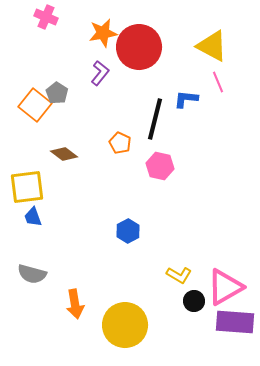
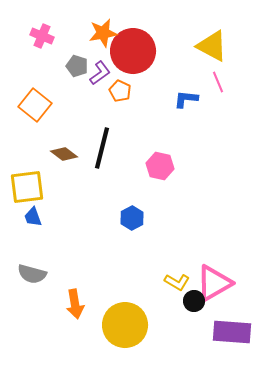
pink cross: moved 4 px left, 19 px down
red circle: moved 6 px left, 4 px down
purple L-shape: rotated 15 degrees clockwise
gray pentagon: moved 20 px right, 27 px up; rotated 15 degrees counterclockwise
black line: moved 53 px left, 29 px down
orange pentagon: moved 52 px up
blue hexagon: moved 4 px right, 13 px up
yellow L-shape: moved 2 px left, 7 px down
pink triangle: moved 11 px left, 4 px up
purple rectangle: moved 3 px left, 10 px down
